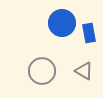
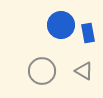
blue circle: moved 1 px left, 2 px down
blue rectangle: moved 1 px left
